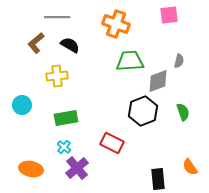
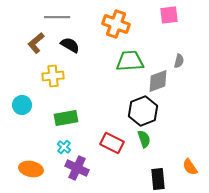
yellow cross: moved 4 px left
green semicircle: moved 39 px left, 27 px down
purple cross: rotated 25 degrees counterclockwise
